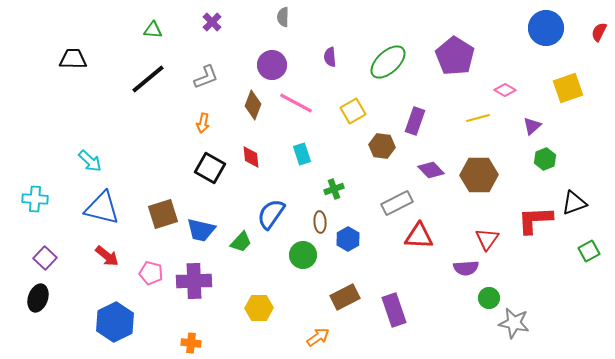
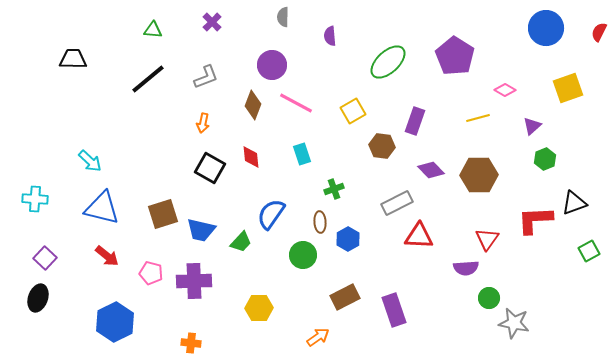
purple semicircle at (330, 57): moved 21 px up
